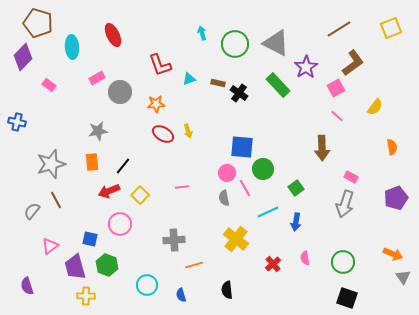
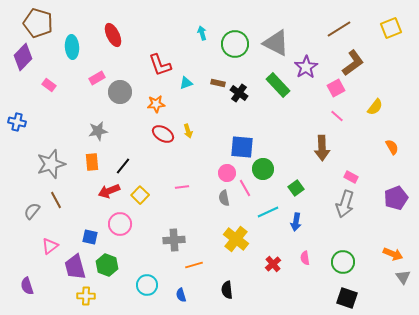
cyan triangle at (189, 79): moved 3 px left, 4 px down
orange semicircle at (392, 147): rotated 21 degrees counterclockwise
blue square at (90, 239): moved 2 px up
